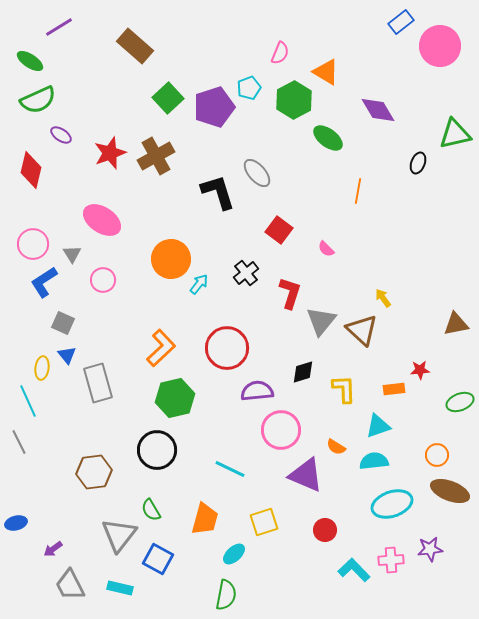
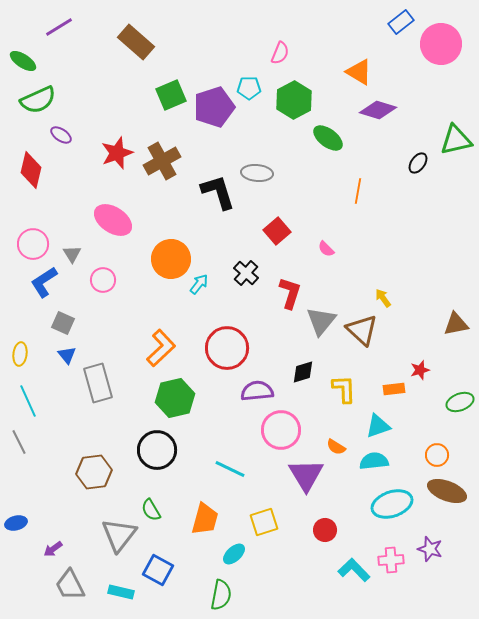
brown rectangle at (135, 46): moved 1 px right, 4 px up
pink circle at (440, 46): moved 1 px right, 2 px up
green ellipse at (30, 61): moved 7 px left
orange triangle at (326, 72): moved 33 px right
cyan pentagon at (249, 88): rotated 20 degrees clockwise
green square at (168, 98): moved 3 px right, 3 px up; rotated 20 degrees clockwise
purple diamond at (378, 110): rotated 42 degrees counterclockwise
green triangle at (455, 134): moved 1 px right, 6 px down
red star at (110, 153): moved 7 px right
brown cross at (156, 156): moved 6 px right, 5 px down
black ellipse at (418, 163): rotated 15 degrees clockwise
gray ellipse at (257, 173): rotated 44 degrees counterclockwise
pink ellipse at (102, 220): moved 11 px right
red square at (279, 230): moved 2 px left, 1 px down; rotated 12 degrees clockwise
black cross at (246, 273): rotated 10 degrees counterclockwise
yellow ellipse at (42, 368): moved 22 px left, 14 px up
red star at (420, 370): rotated 12 degrees counterclockwise
purple triangle at (306, 475): rotated 36 degrees clockwise
brown ellipse at (450, 491): moved 3 px left
purple star at (430, 549): rotated 25 degrees clockwise
blue square at (158, 559): moved 11 px down
cyan rectangle at (120, 588): moved 1 px right, 4 px down
green semicircle at (226, 595): moved 5 px left
